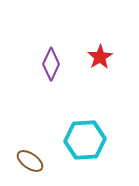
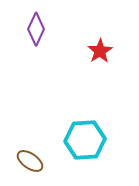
red star: moved 6 px up
purple diamond: moved 15 px left, 35 px up
